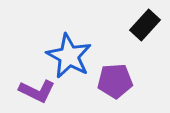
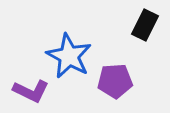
black rectangle: rotated 16 degrees counterclockwise
purple L-shape: moved 6 px left
